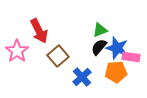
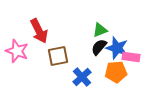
pink star: rotated 15 degrees counterclockwise
brown square: rotated 30 degrees clockwise
